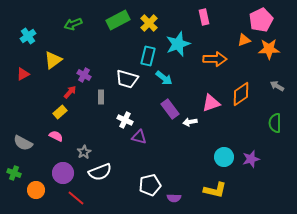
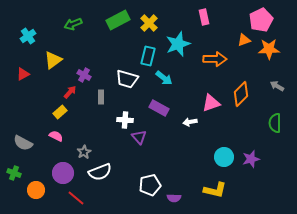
orange diamond: rotated 10 degrees counterclockwise
purple rectangle: moved 11 px left, 1 px up; rotated 24 degrees counterclockwise
white cross: rotated 21 degrees counterclockwise
purple triangle: rotated 35 degrees clockwise
